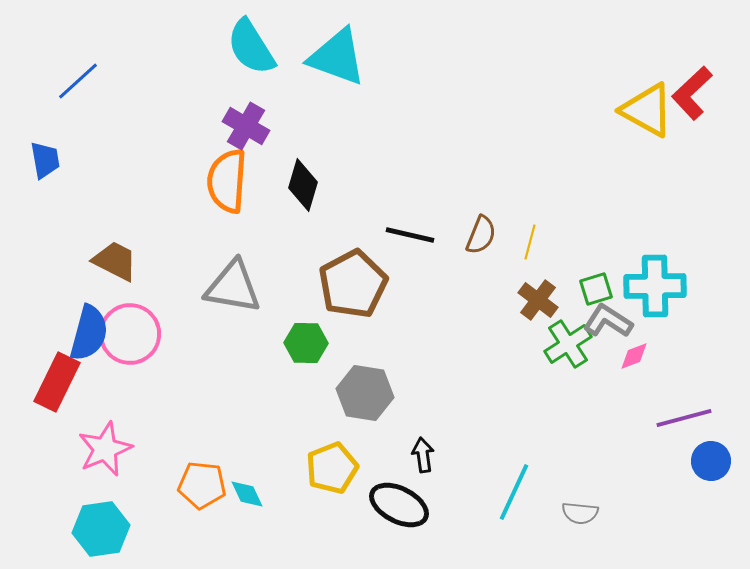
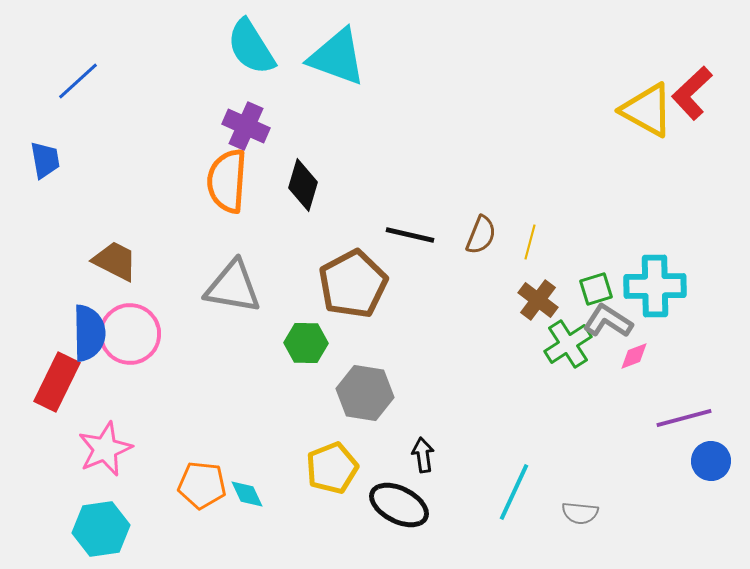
purple cross: rotated 6 degrees counterclockwise
blue semicircle: rotated 16 degrees counterclockwise
